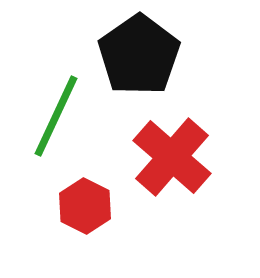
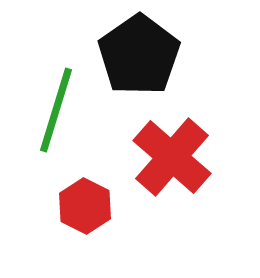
green line: moved 6 px up; rotated 8 degrees counterclockwise
